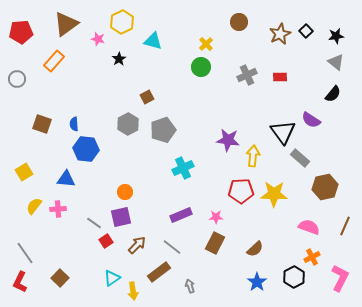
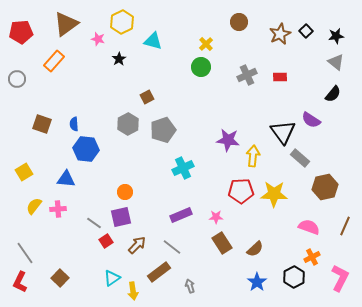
brown rectangle at (215, 243): moved 7 px right; rotated 60 degrees counterclockwise
